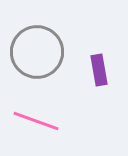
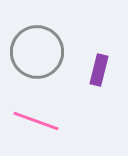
purple rectangle: rotated 24 degrees clockwise
